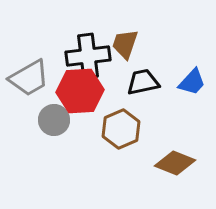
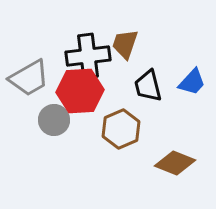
black trapezoid: moved 5 px right, 4 px down; rotated 92 degrees counterclockwise
